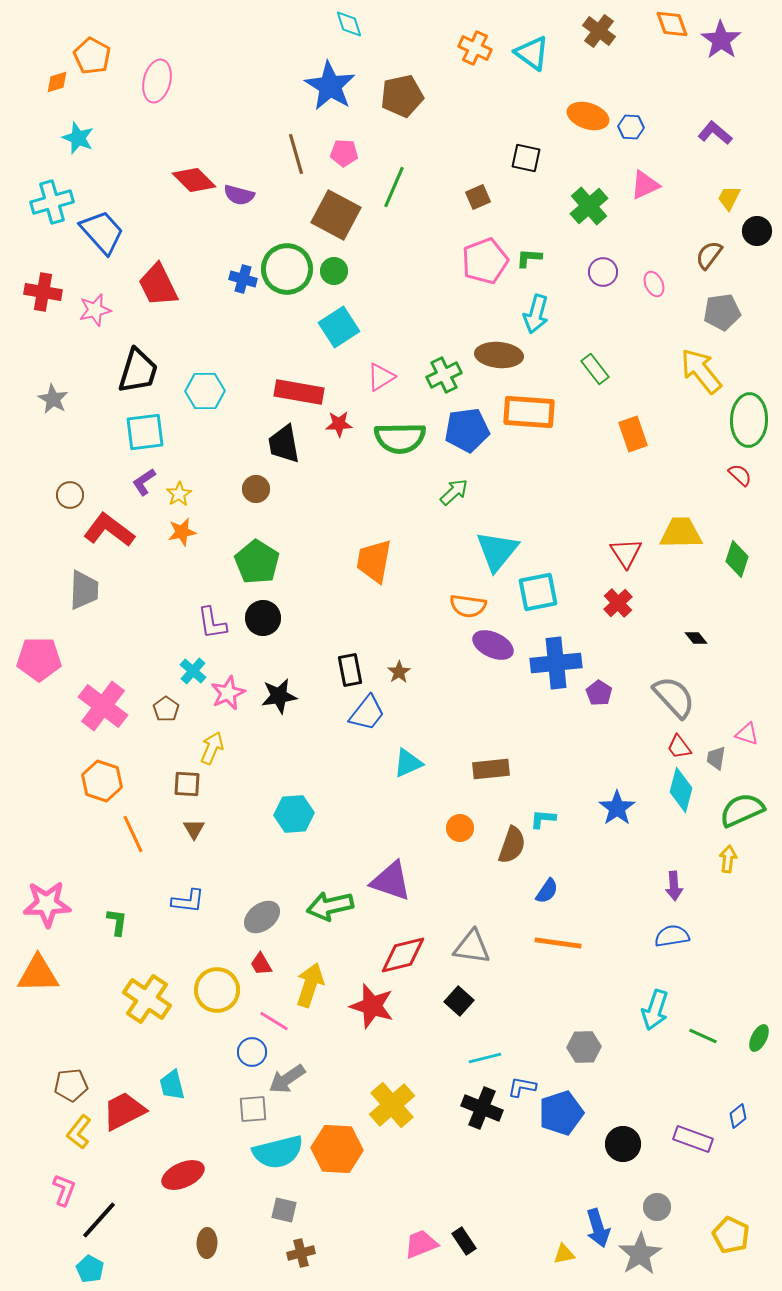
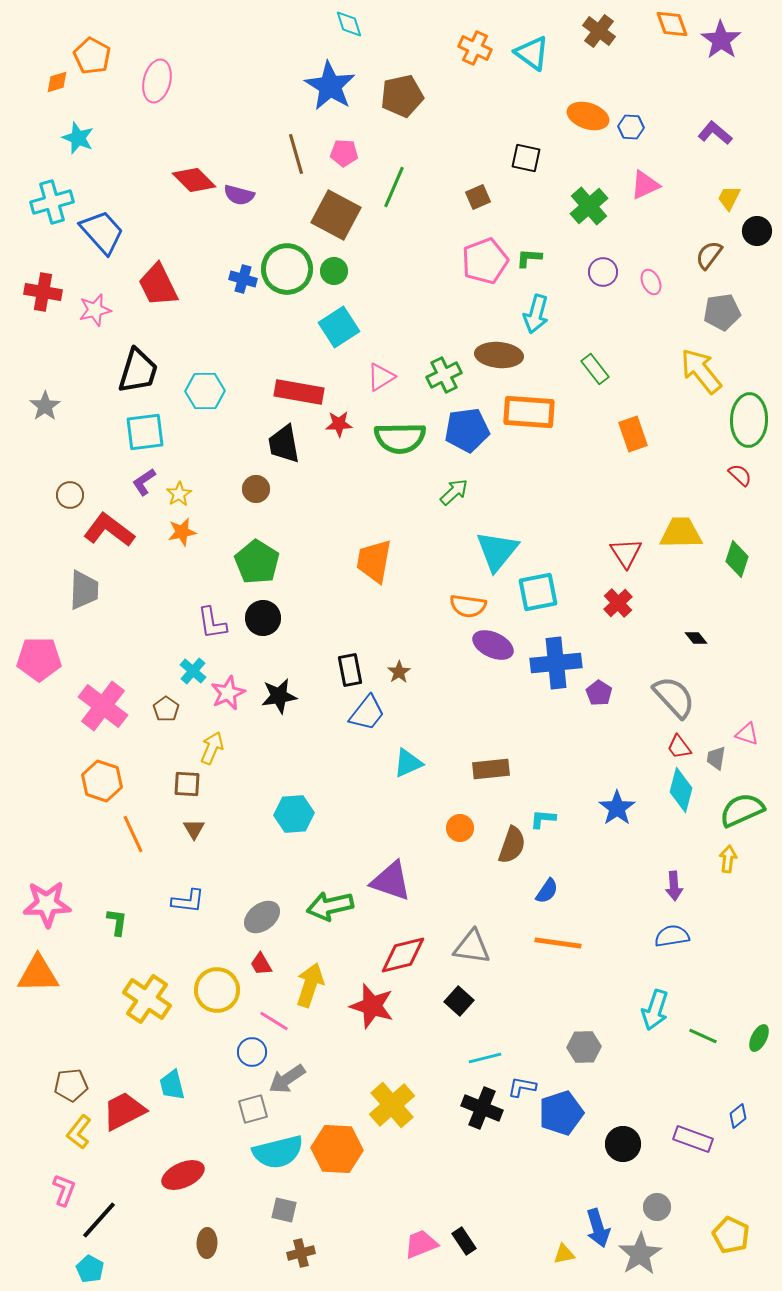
pink ellipse at (654, 284): moved 3 px left, 2 px up
gray star at (53, 399): moved 8 px left, 7 px down; rotated 8 degrees clockwise
gray square at (253, 1109): rotated 12 degrees counterclockwise
